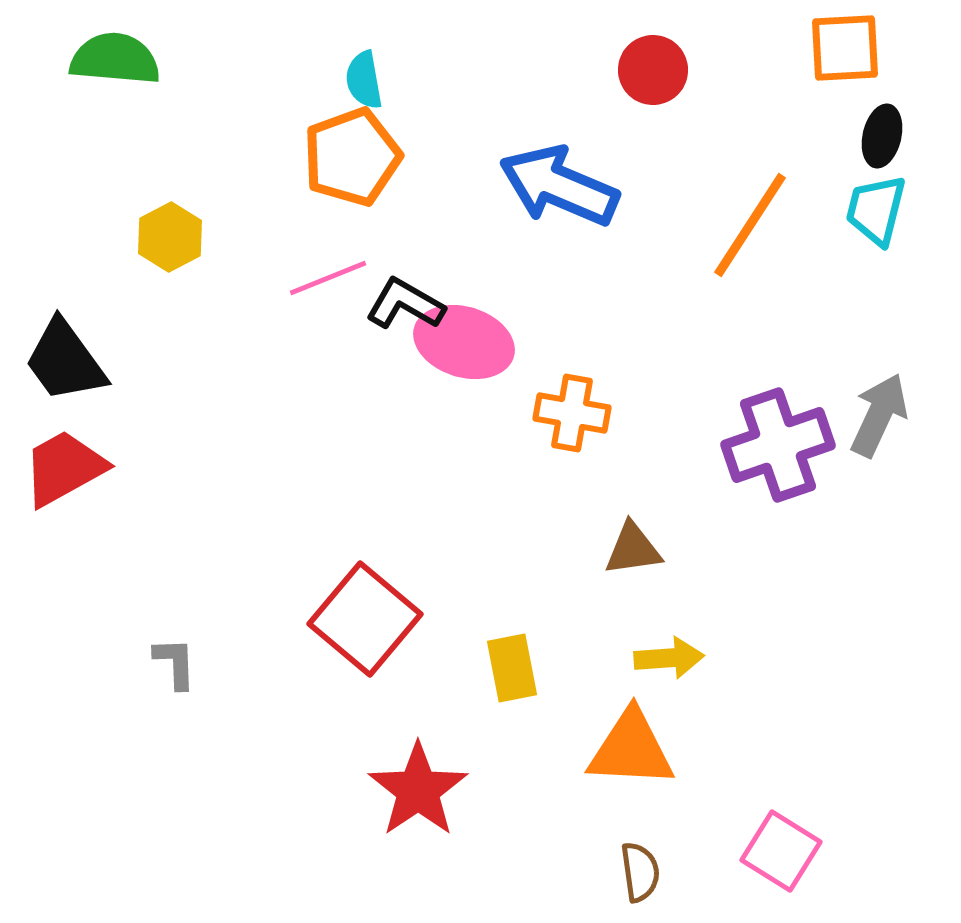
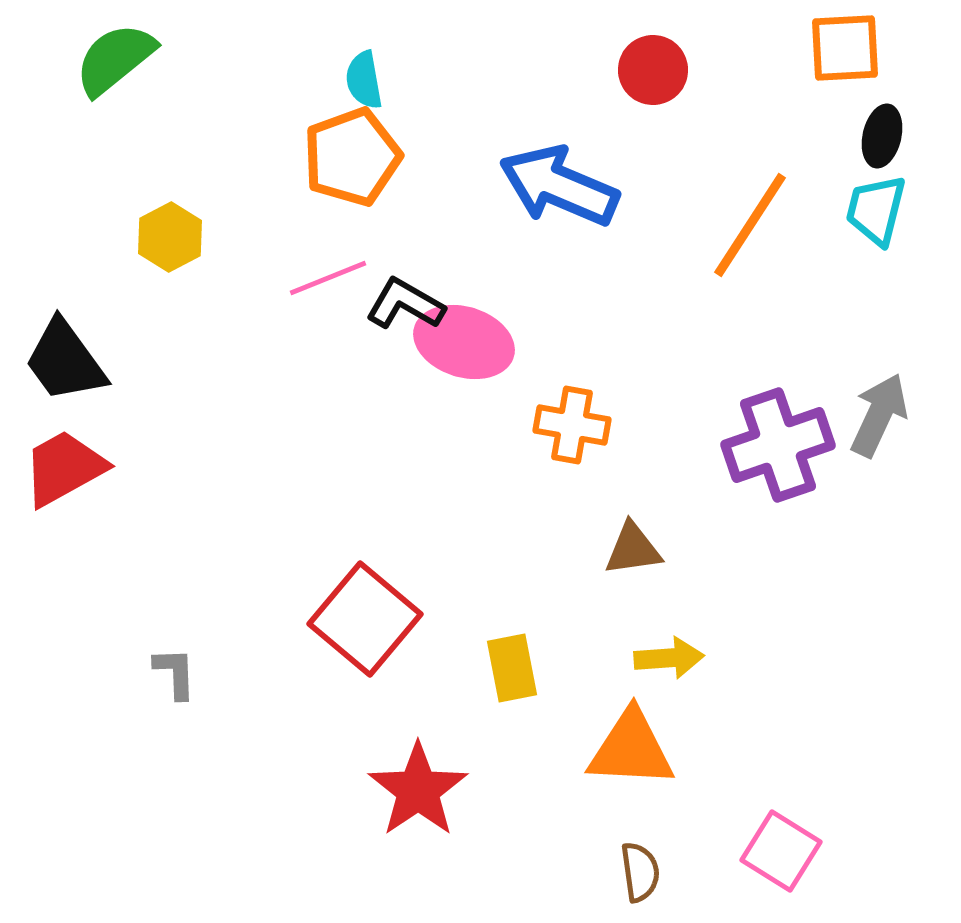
green semicircle: rotated 44 degrees counterclockwise
orange cross: moved 12 px down
gray L-shape: moved 10 px down
